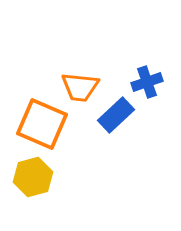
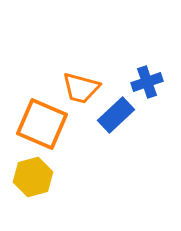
orange trapezoid: moved 1 px right, 1 px down; rotated 9 degrees clockwise
